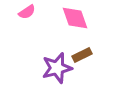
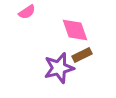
pink diamond: moved 12 px down
purple star: moved 2 px right
